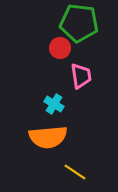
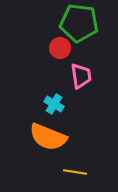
orange semicircle: rotated 27 degrees clockwise
yellow line: rotated 25 degrees counterclockwise
